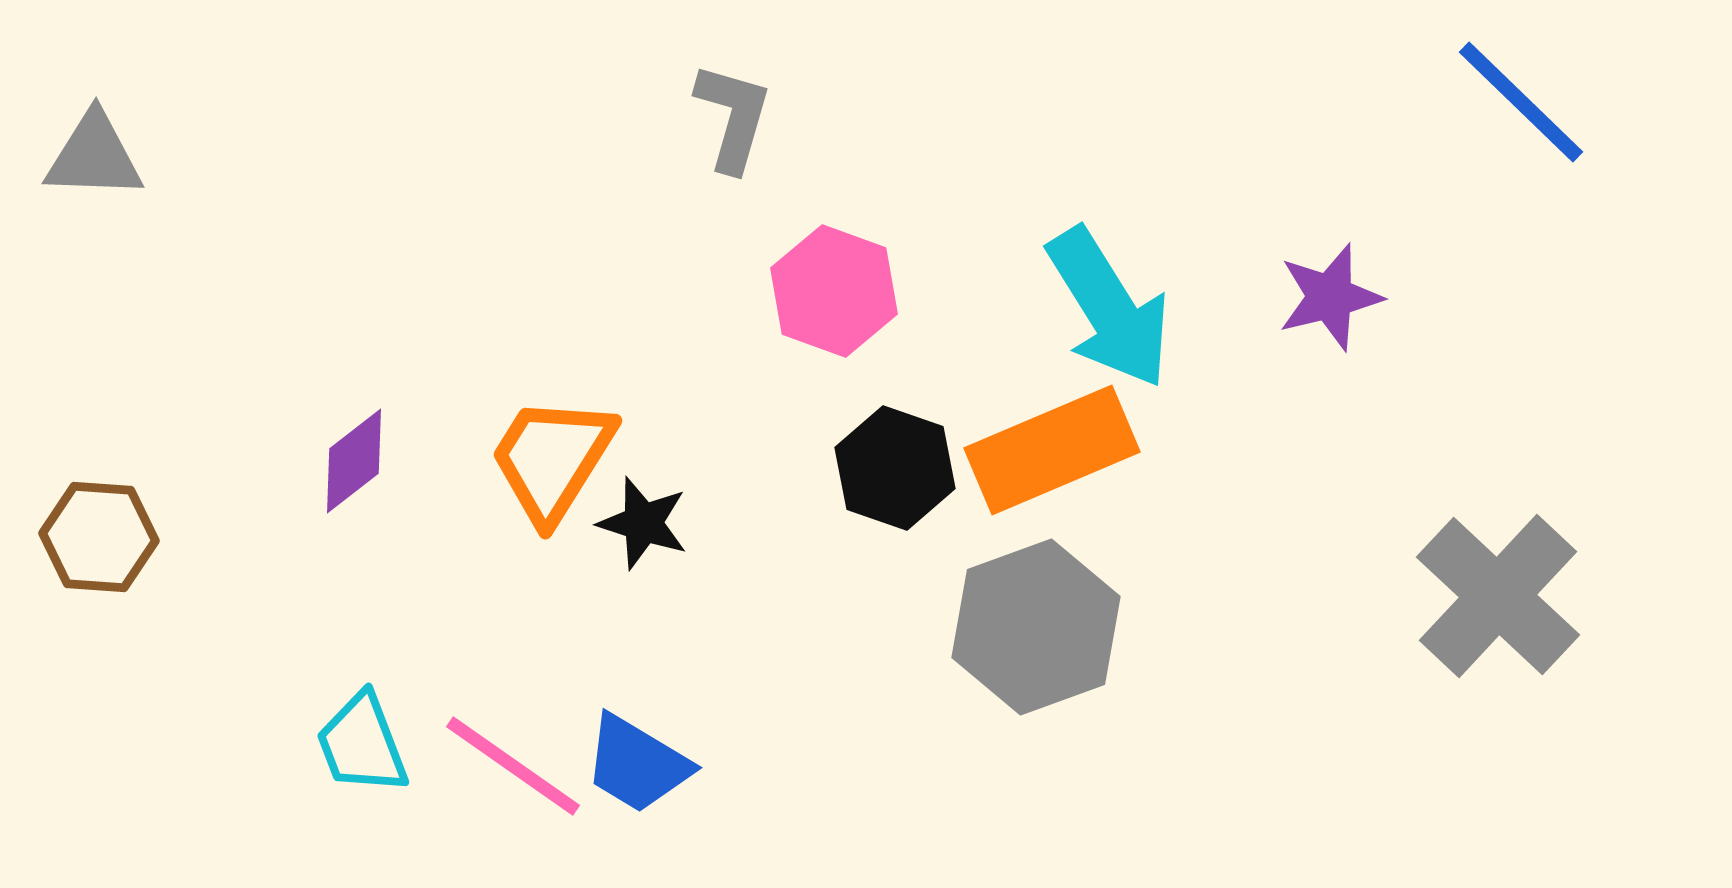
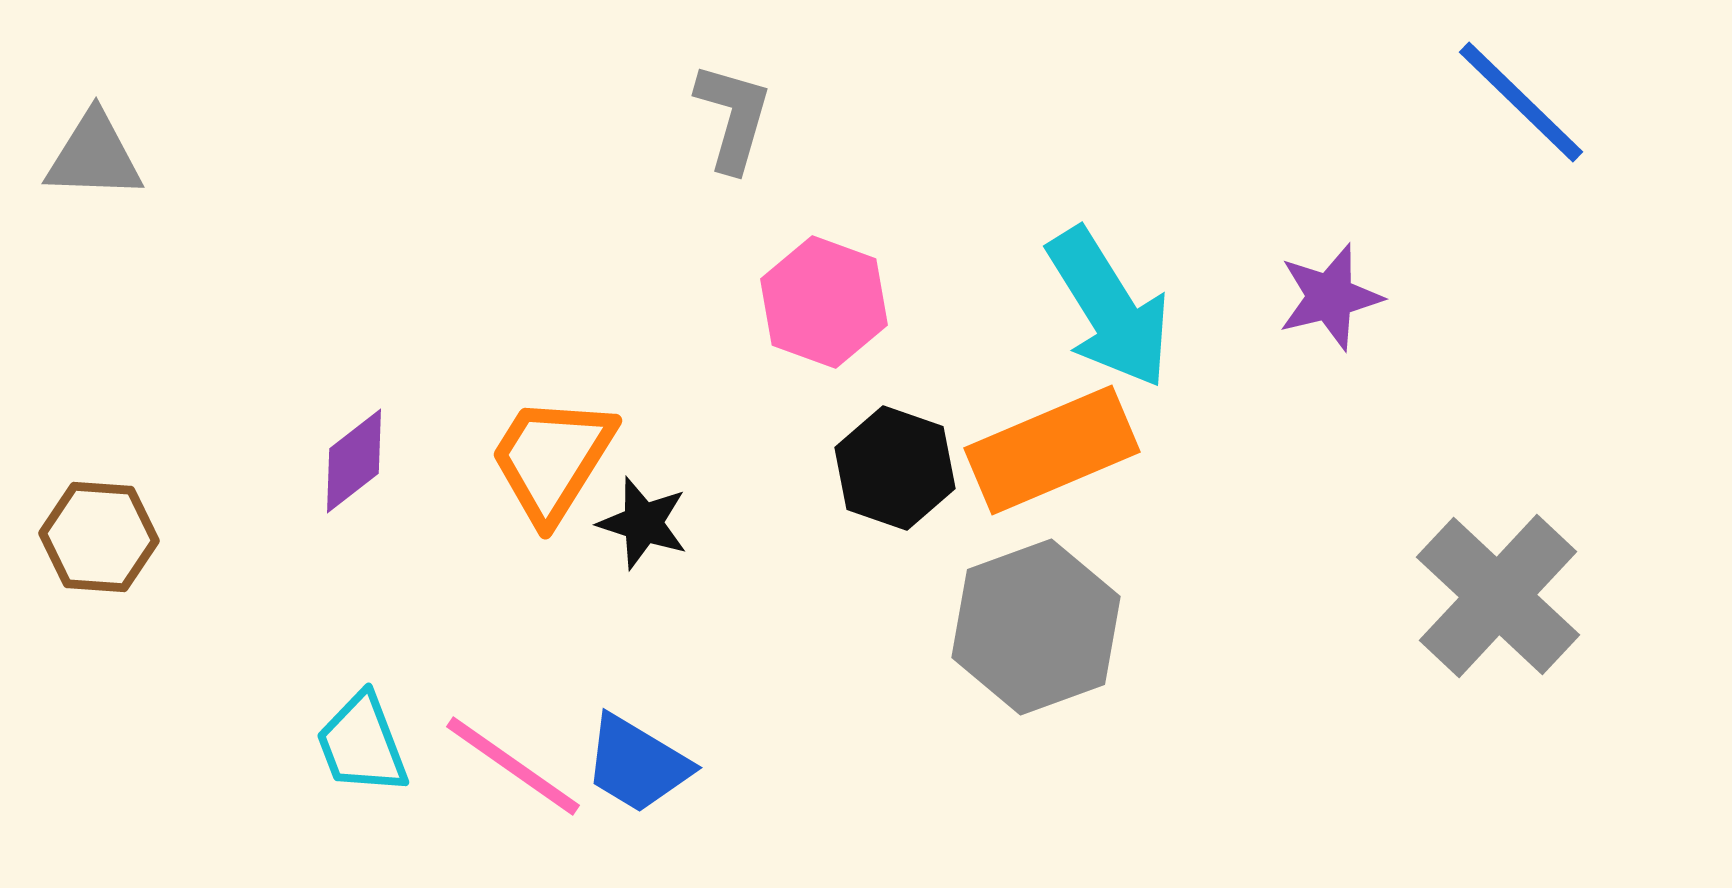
pink hexagon: moved 10 px left, 11 px down
